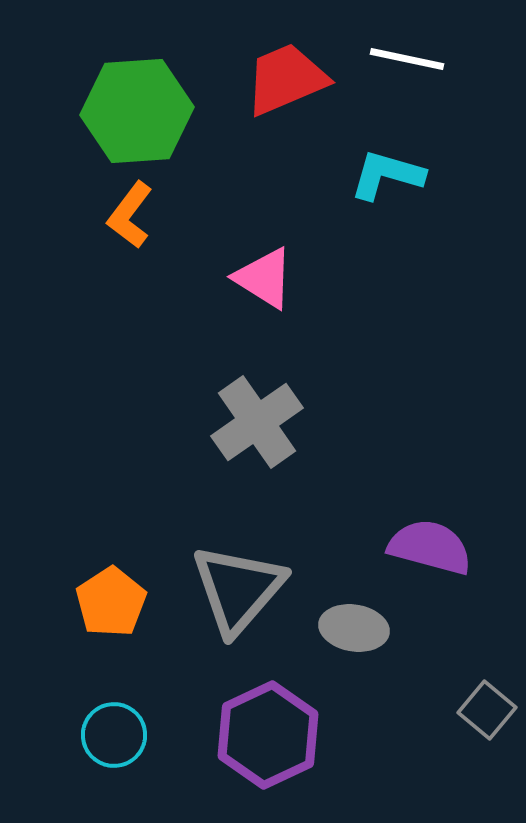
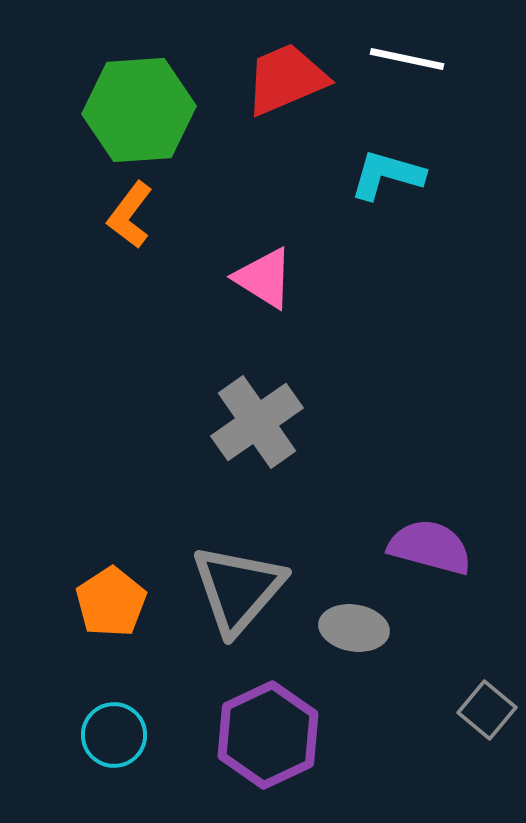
green hexagon: moved 2 px right, 1 px up
